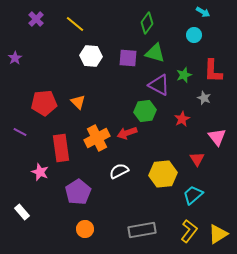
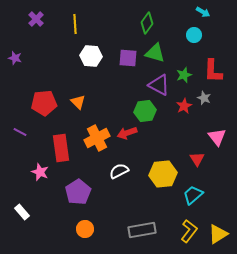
yellow line: rotated 48 degrees clockwise
purple star: rotated 24 degrees counterclockwise
red star: moved 2 px right, 13 px up
